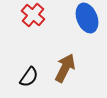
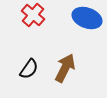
blue ellipse: rotated 48 degrees counterclockwise
black semicircle: moved 8 px up
